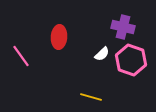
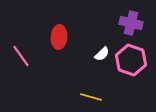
purple cross: moved 8 px right, 4 px up
